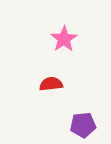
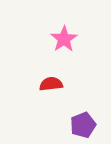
purple pentagon: rotated 15 degrees counterclockwise
